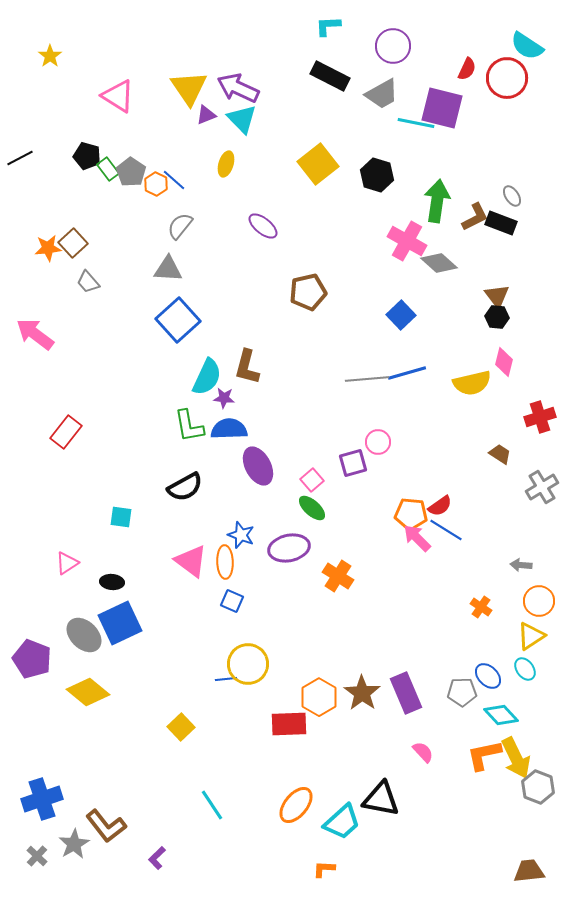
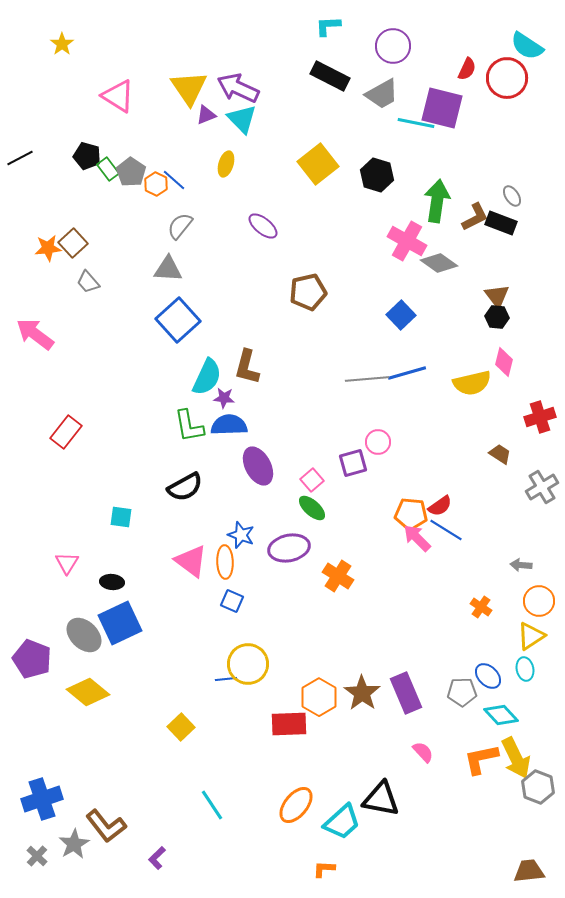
yellow star at (50, 56): moved 12 px right, 12 px up
gray diamond at (439, 263): rotated 6 degrees counterclockwise
blue semicircle at (229, 429): moved 4 px up
pink triangle at (67, 563): rotated 25 degrees counterclockwise
cyan ellipse at (525, 669): rotated 25 degrees clockwise
orange L-shape at (484, 755): moved 3 px left, 4 px down
